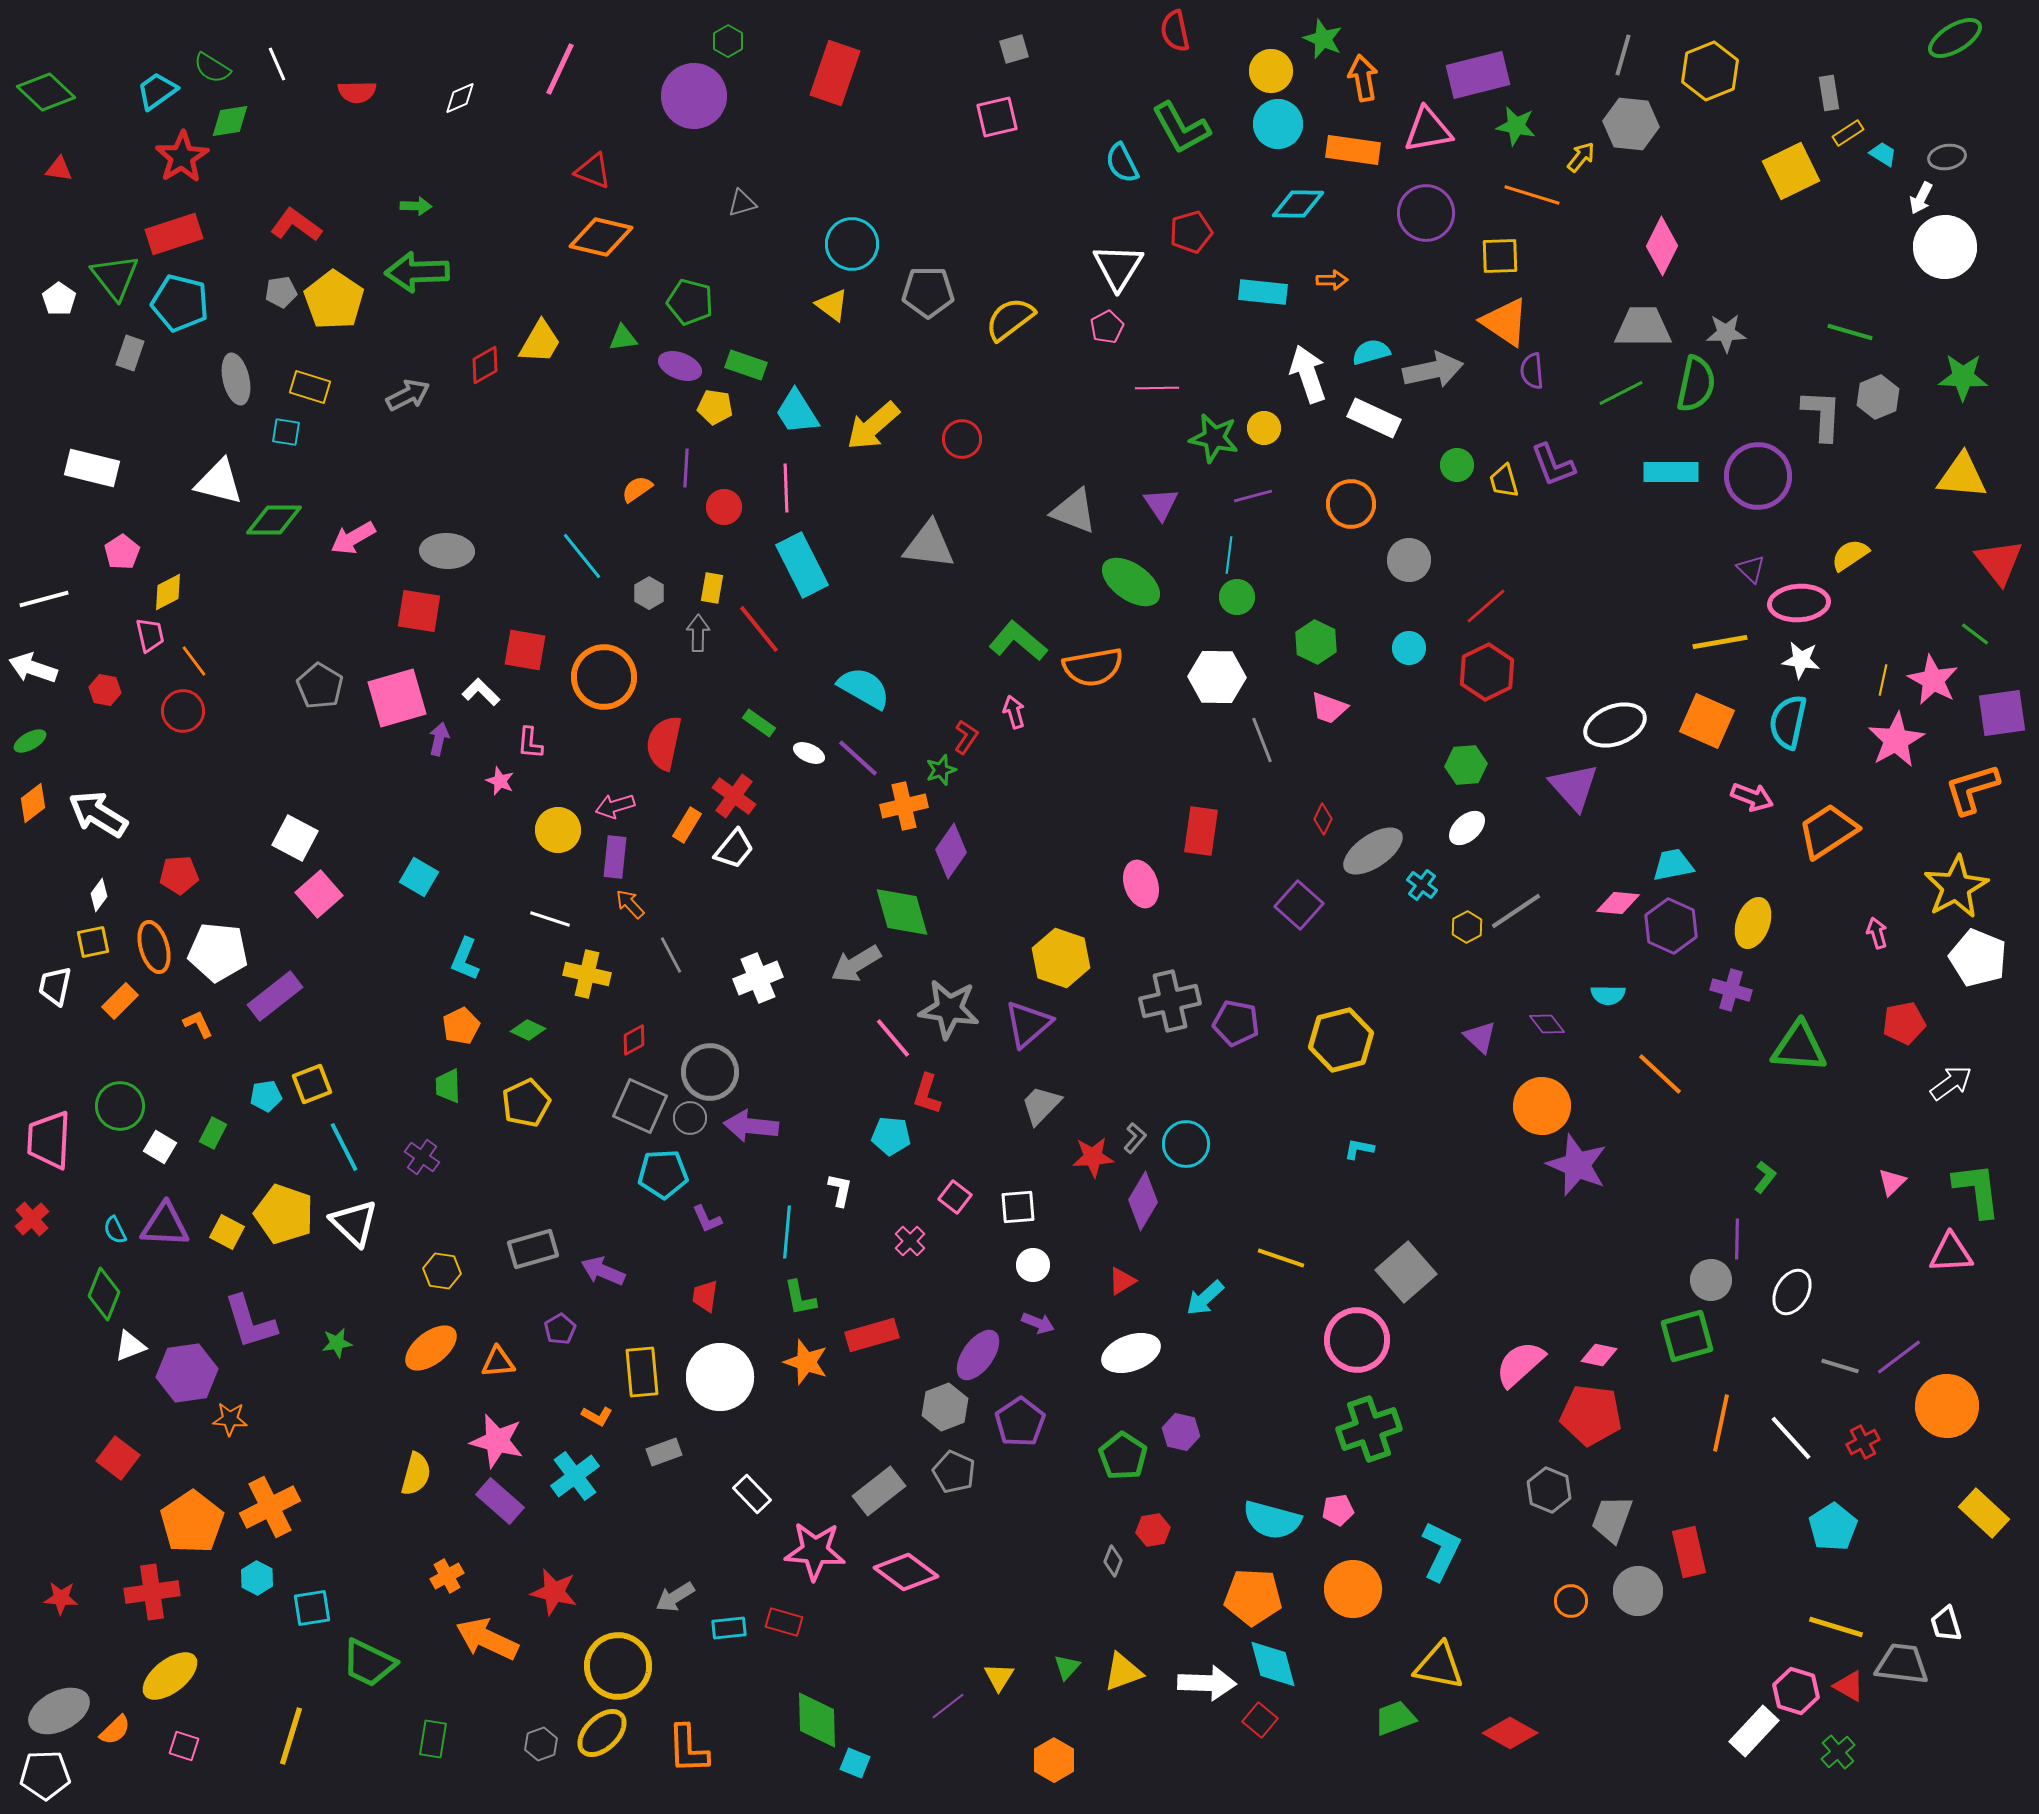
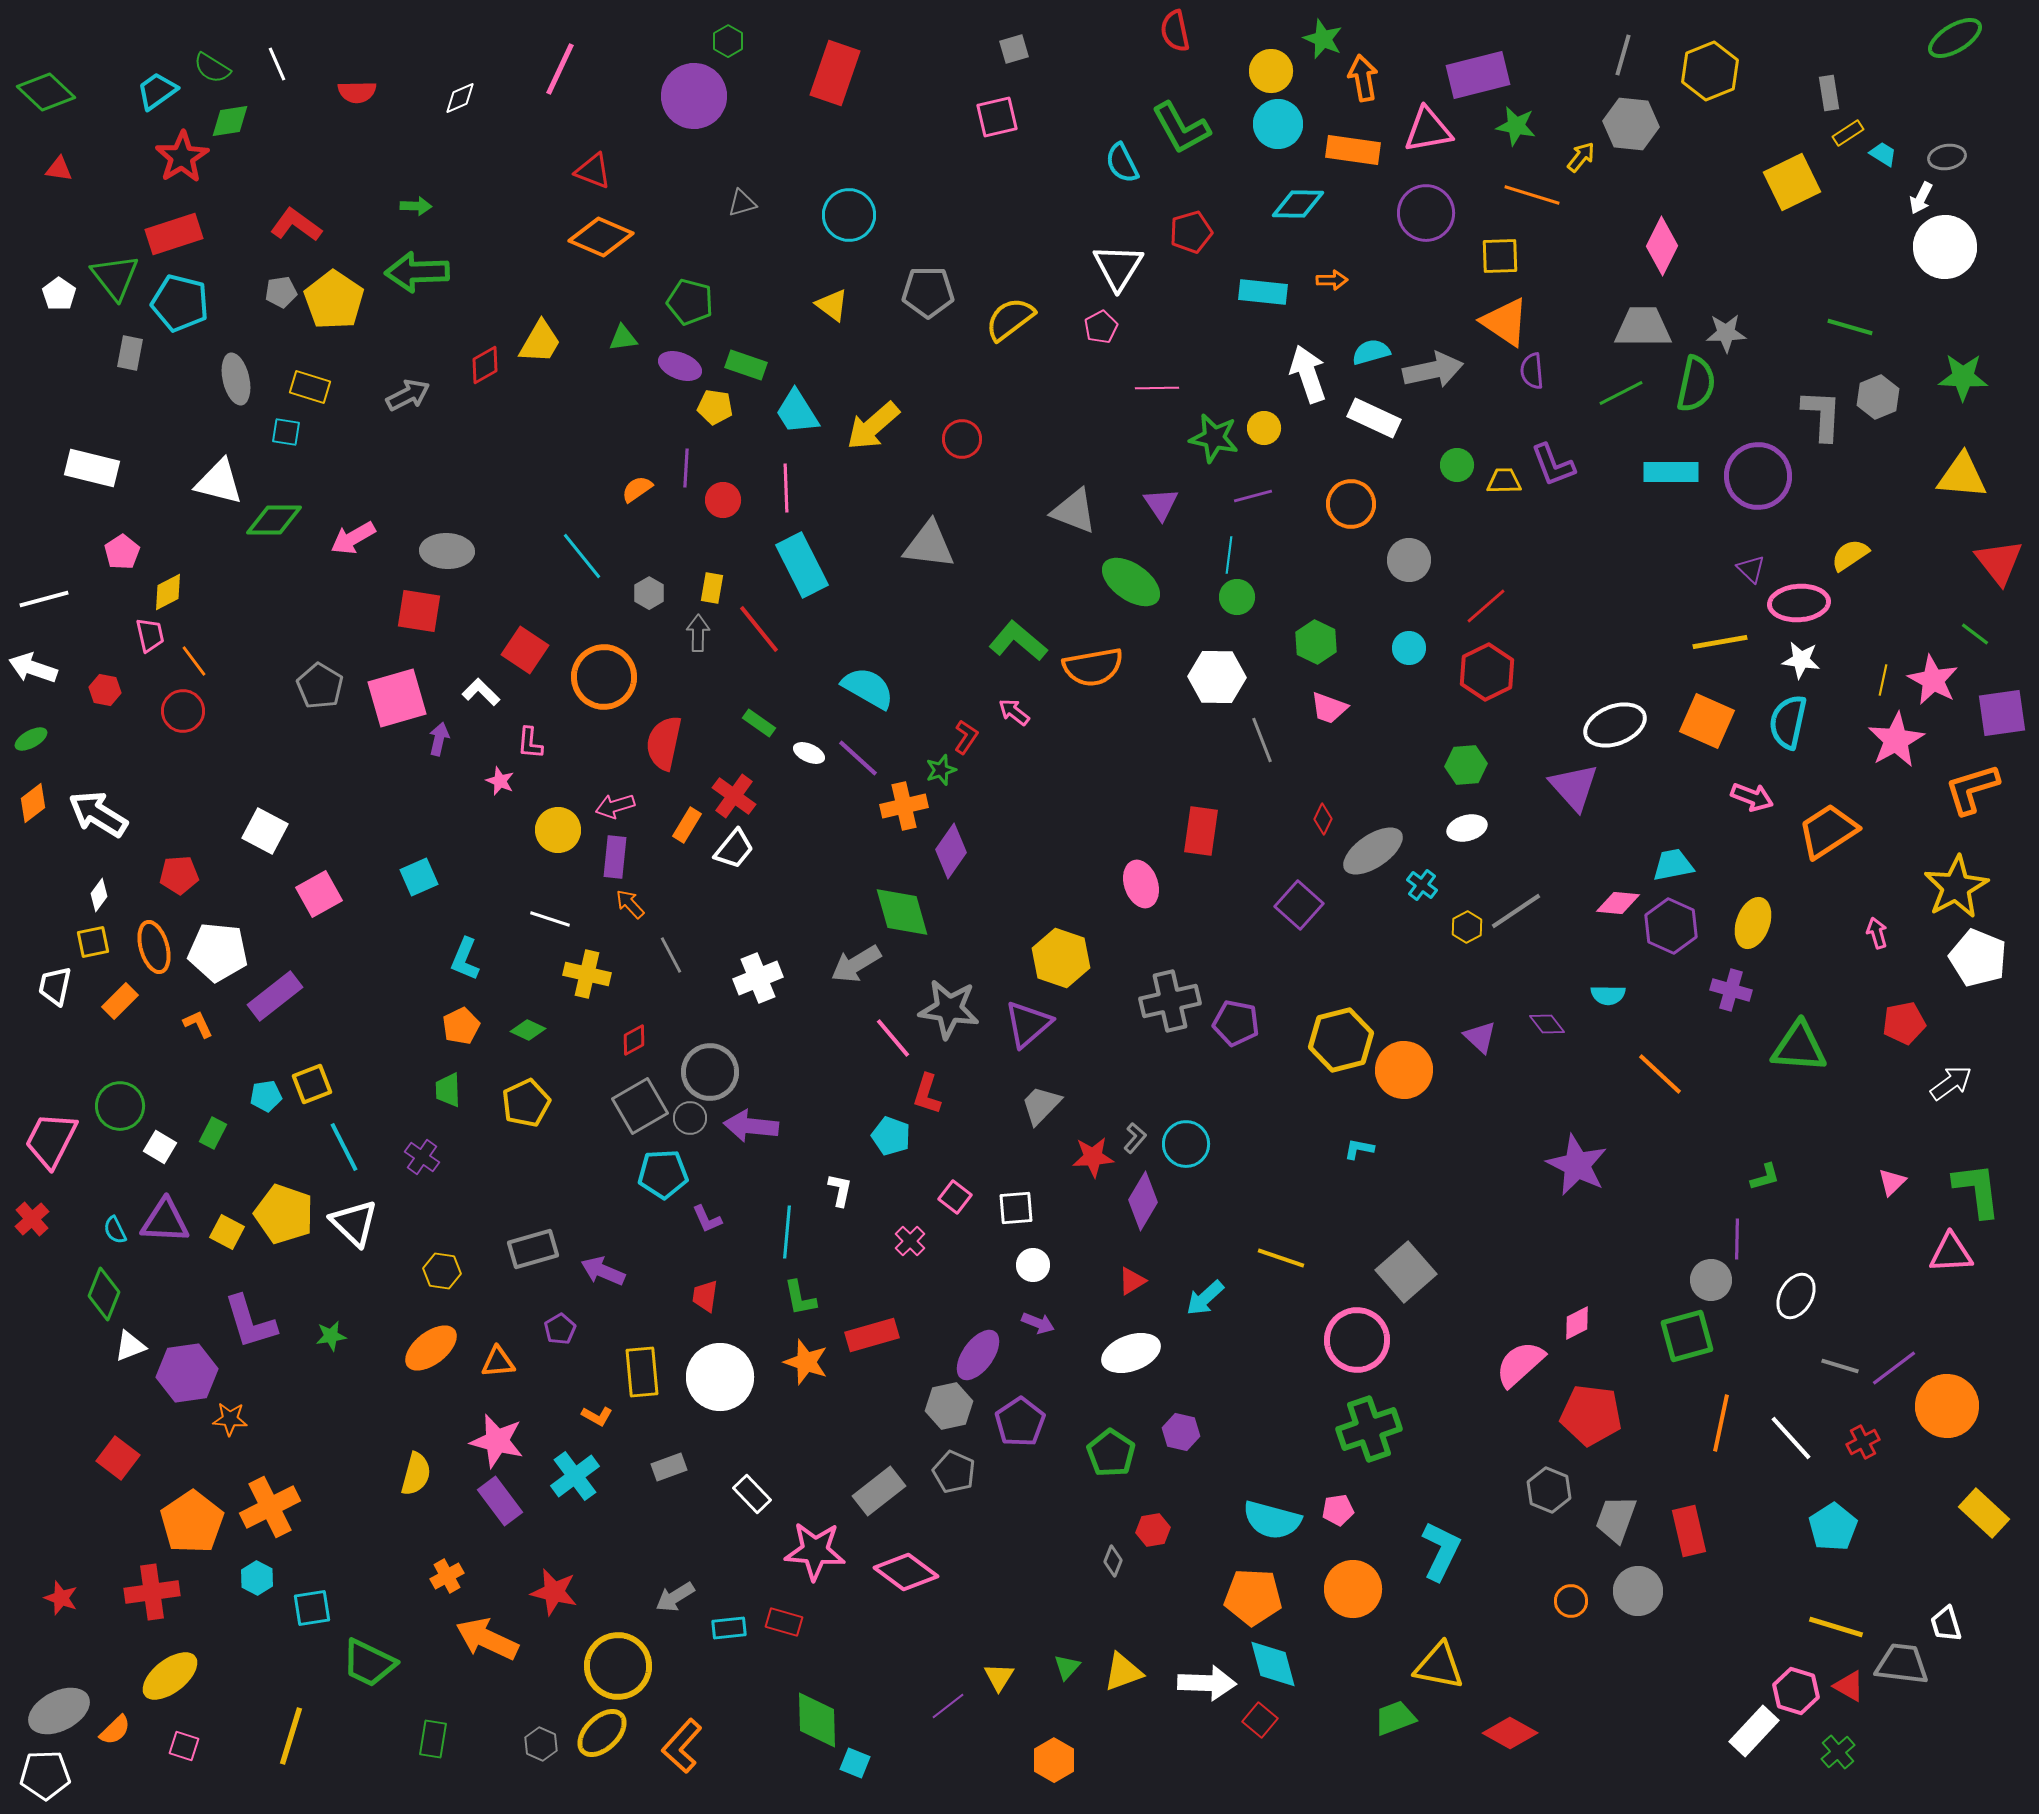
yellow square at (1791, 171): moved 1 px right, 11 px down
orange diamond at (601, 237): rotated 10 degrees clockwise
cyan circle at (852, 244): moved 3 px left, 29 px up
white pentagon at (59, 299): moved 5 px up
pink pentagon at (1107, 327): moved 6 px left
green line at (1850, 332): moved 5 px up
gray rectangle at (130, 353): rotated 8 degrees counterclockwise
yellow trapezoid at (1504, 481): rotated 105 degrees clockwise
red circle at (724, 507): moved 1 px left, 7 px up
red square at (525, 650): rotated 24 degrees clockwise
cyan semicircle at (864, 688): moved 4 px right
pink arrow at (1014, 712): rotated 36 degrees counterclockwise
green ellipse at (30, 741): moved 1 px right, 2 px up
white ellipse at (1467, 828): rotated 27 degrees clockwise
white square at (295, 838): moved 30 px left, 7 px up
cyan square at (419, 877): rotated 36 degrees clockwise
pink square at (319, 894): rotated 12 degrees clockwise
green trapezoid at (448, 1086): moved 4 px down
gray square at (640, 1106): rotated 36 degrees clockwise
orange circle at (1542, 1106): moved 138 px left, 36 px up
cyan pentagon at (891, 1136): rotated 15 degrees clockwise
pink trapezoid at (49, 1140): moved 2 px right; rotated 24 degrees clockwise
purple star at (1577, 1165): rotated 4 degrees clockwise
green L-shape at (1765, 1177): rotated 36 degrees clockwise
white square at (1018, 1207): moved 2 px left, 1 px down
purple triangle at (165, 1225): moved 4 px up
red triangle at (1122, 1281): moved 10 px right
white ellipse at (1792, 1292): moved 4 px right, 4 px down
green star at (337, 1343): moved 6 px left, 7 px up
pink diamond at (1599, 1355): moved 22 px left, 32 px up; rotated 39 degrees counterclockwise
purple line at (1899, 1357): moved 5 px left, 11 px down
gray hexagon at (945, 1407): moved 4 px right, 1 px up; rotated 9 degrees clockwise
gray rectangle at (664, 1452): moved 5 px right, 15 px down
green pentagon at (1123, 1456): moved 12 px left, 3 px up
purple rectangle at (500, 1501): rotated 12 degrees clockwise
gray trapezoid at (1612, 1519): moved 4 px right
red rectangle at (1689, 1552): moved 21 px up
red star at (61, 1598): rotated 16 degrees clockwise
gray hexagon at (541, 1744): rotated 16 degrees counterclockwise
orange L-shape at (688, 1749): moved 6 px left, 3 px up; rotated 44 degrees clockwise
